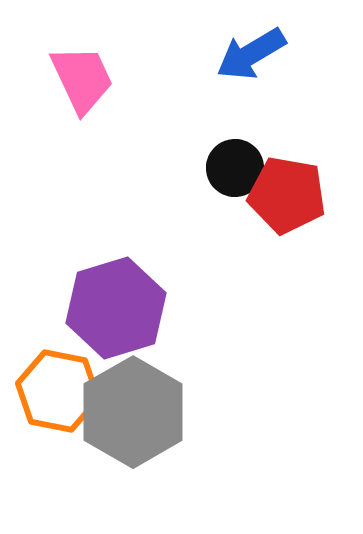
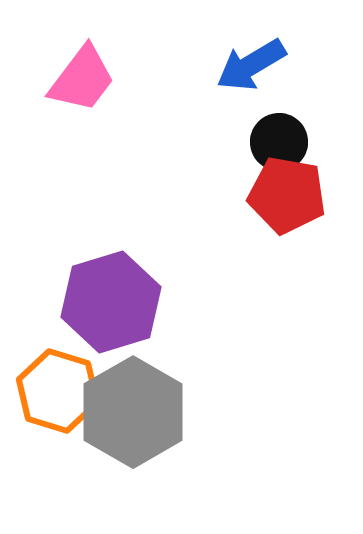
blue arrow: moved 11 px down
pink trapezoid: rotated 62 degrees clockwise
black circle: moved 44 px right, 26 px up
purple hexagon: moved 5 px left, 6 px up
orange hexagon: rotated 6 degrees clockwise
